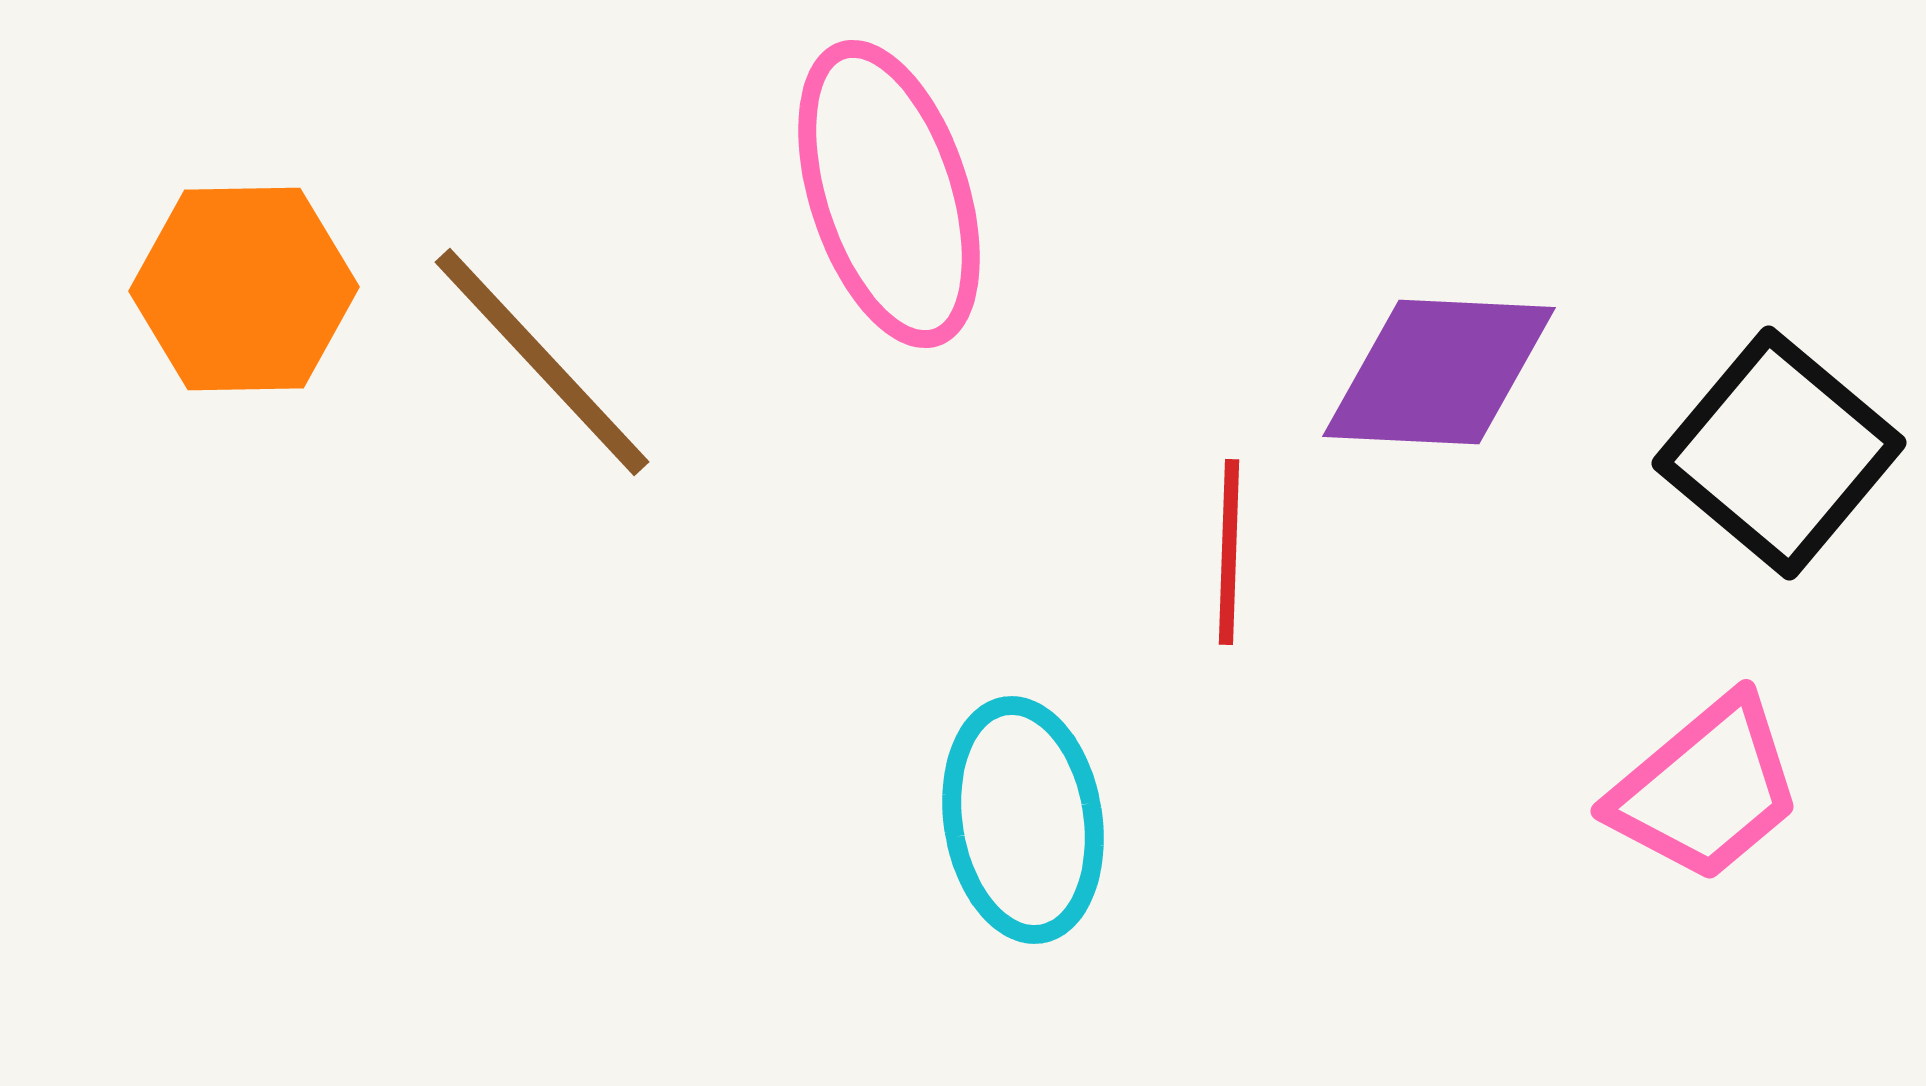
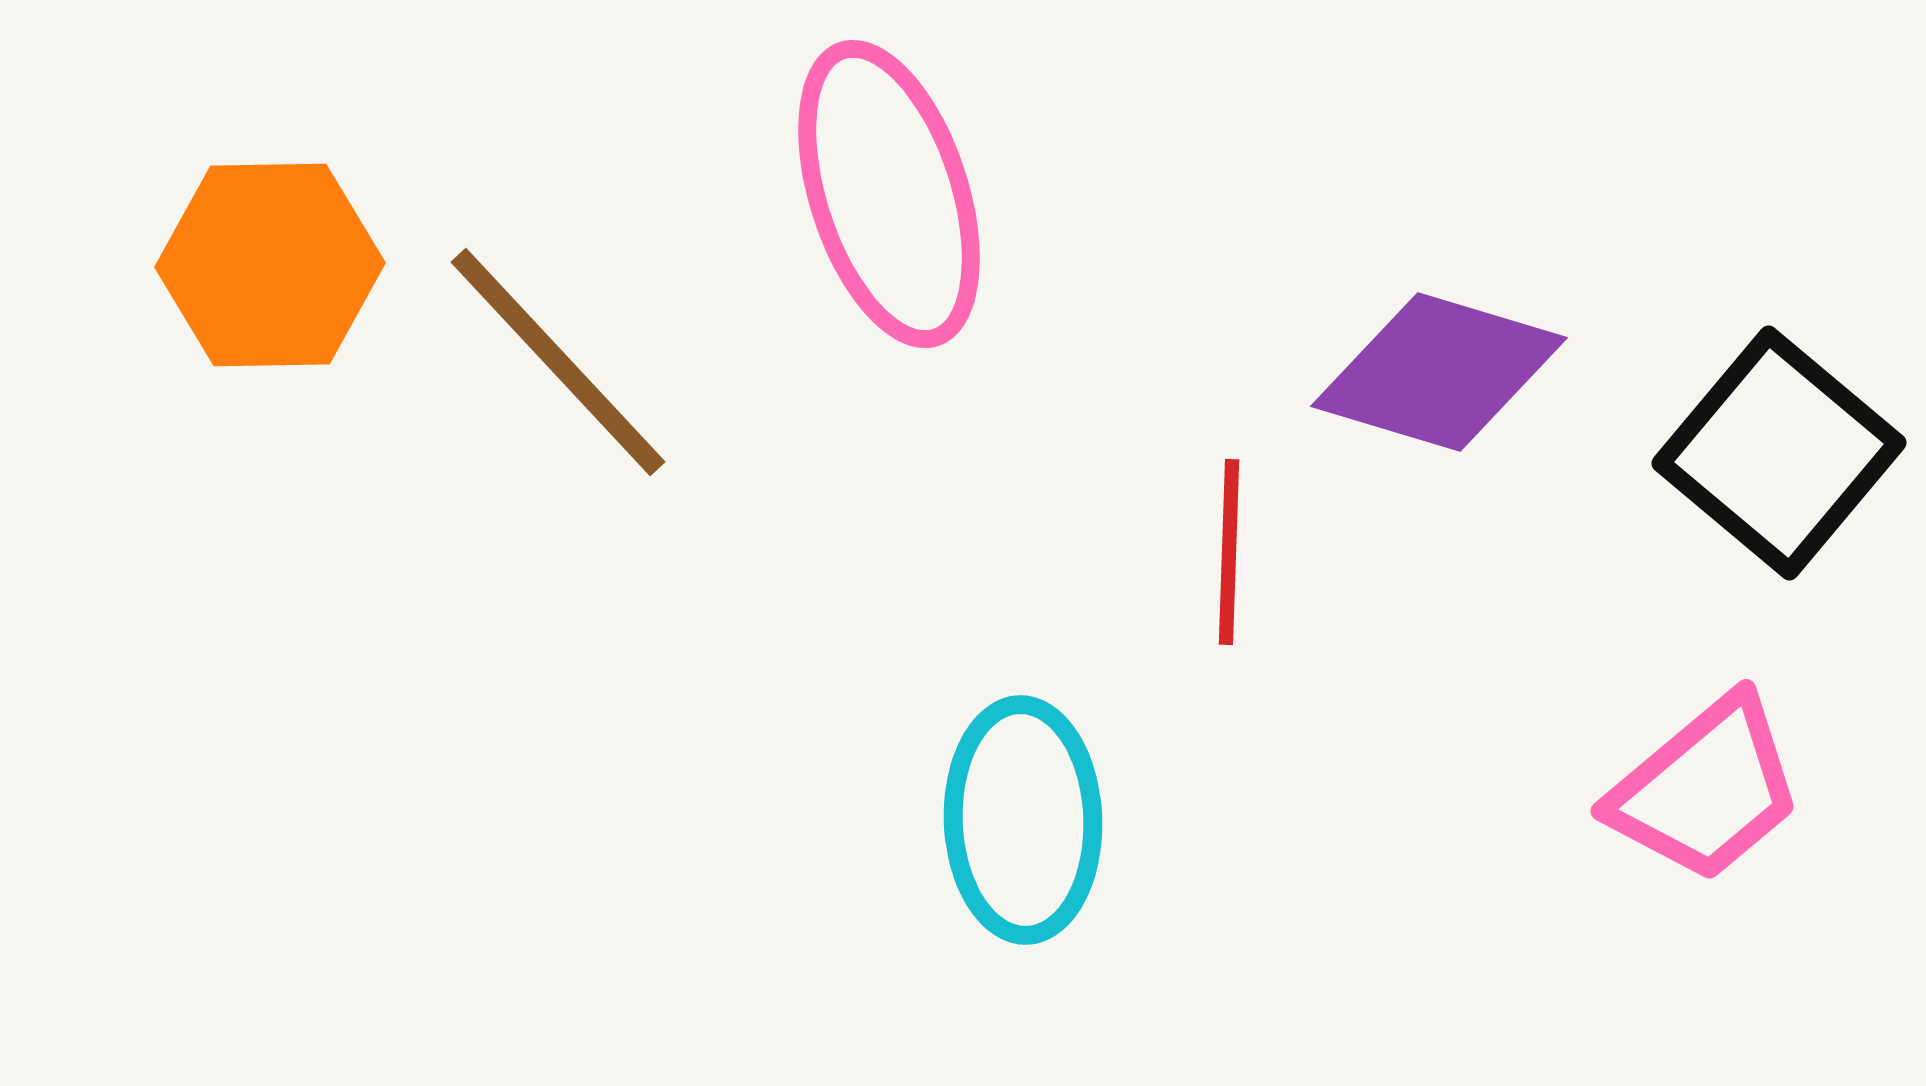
orange hexagon: moved 26 px right, 24 px up
brown line: moved 16 px right
purple diamond: rotated 14 degrees clockwise
cyan ellipse: rotated 7 degrees clockwise
